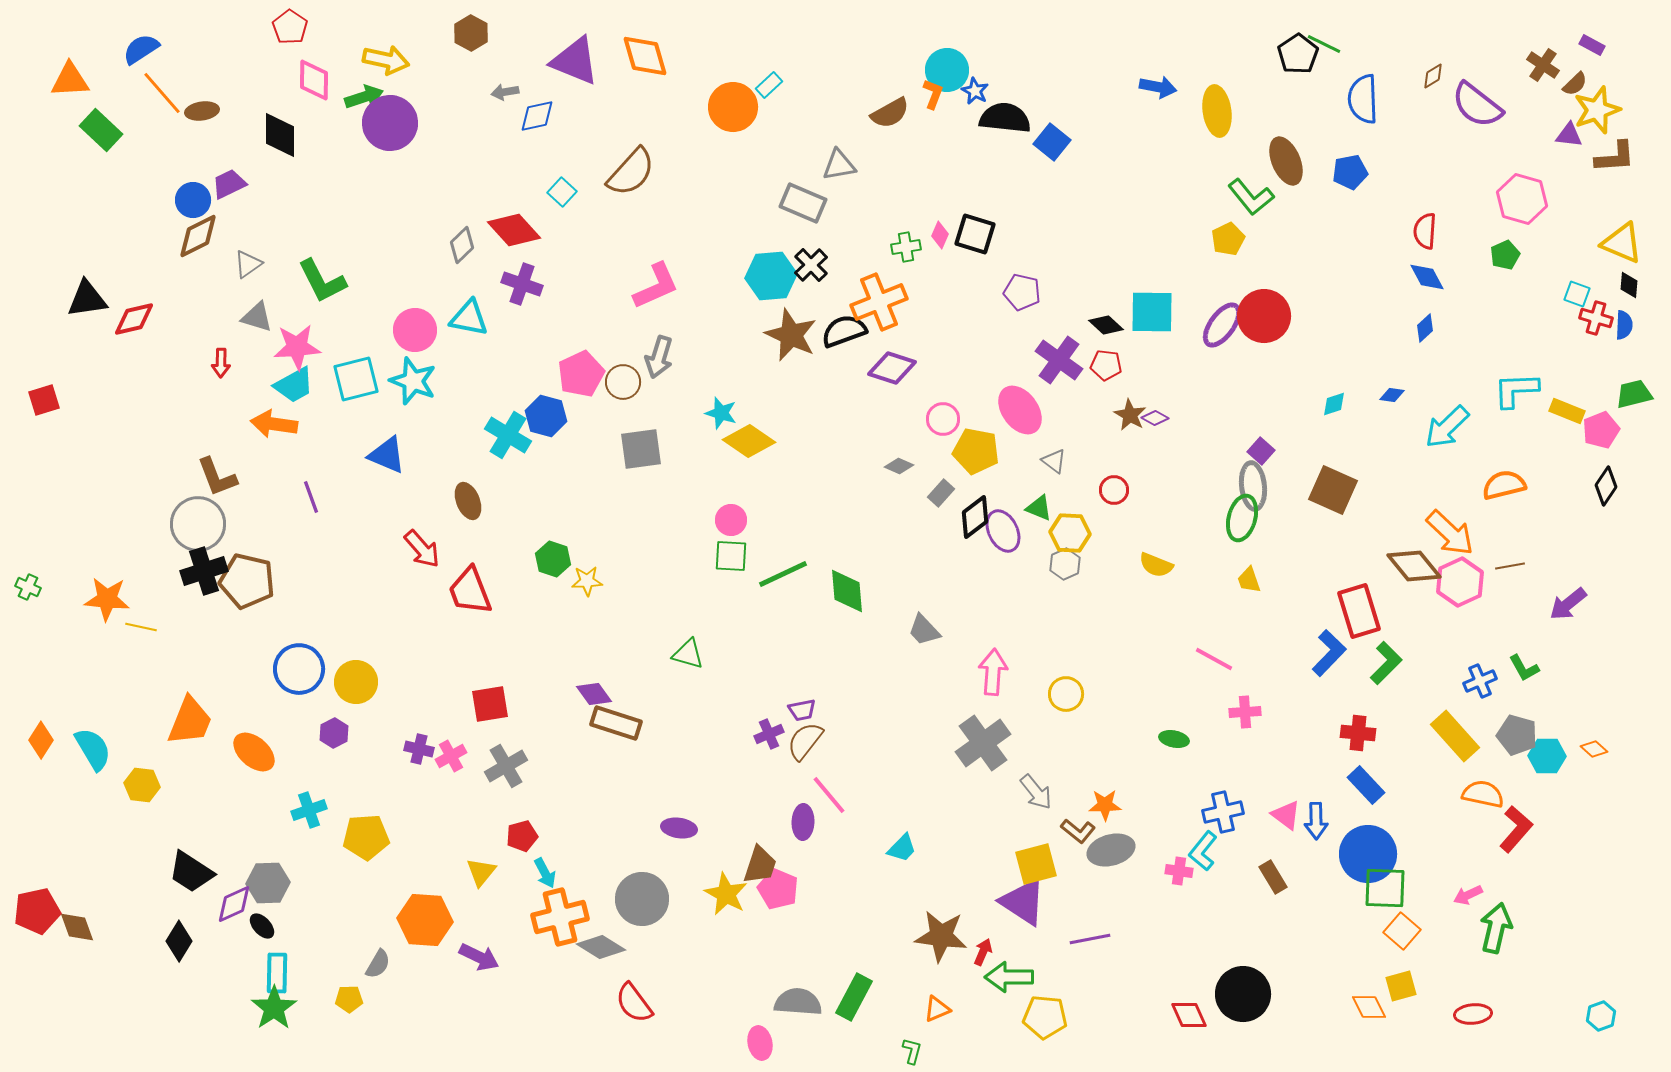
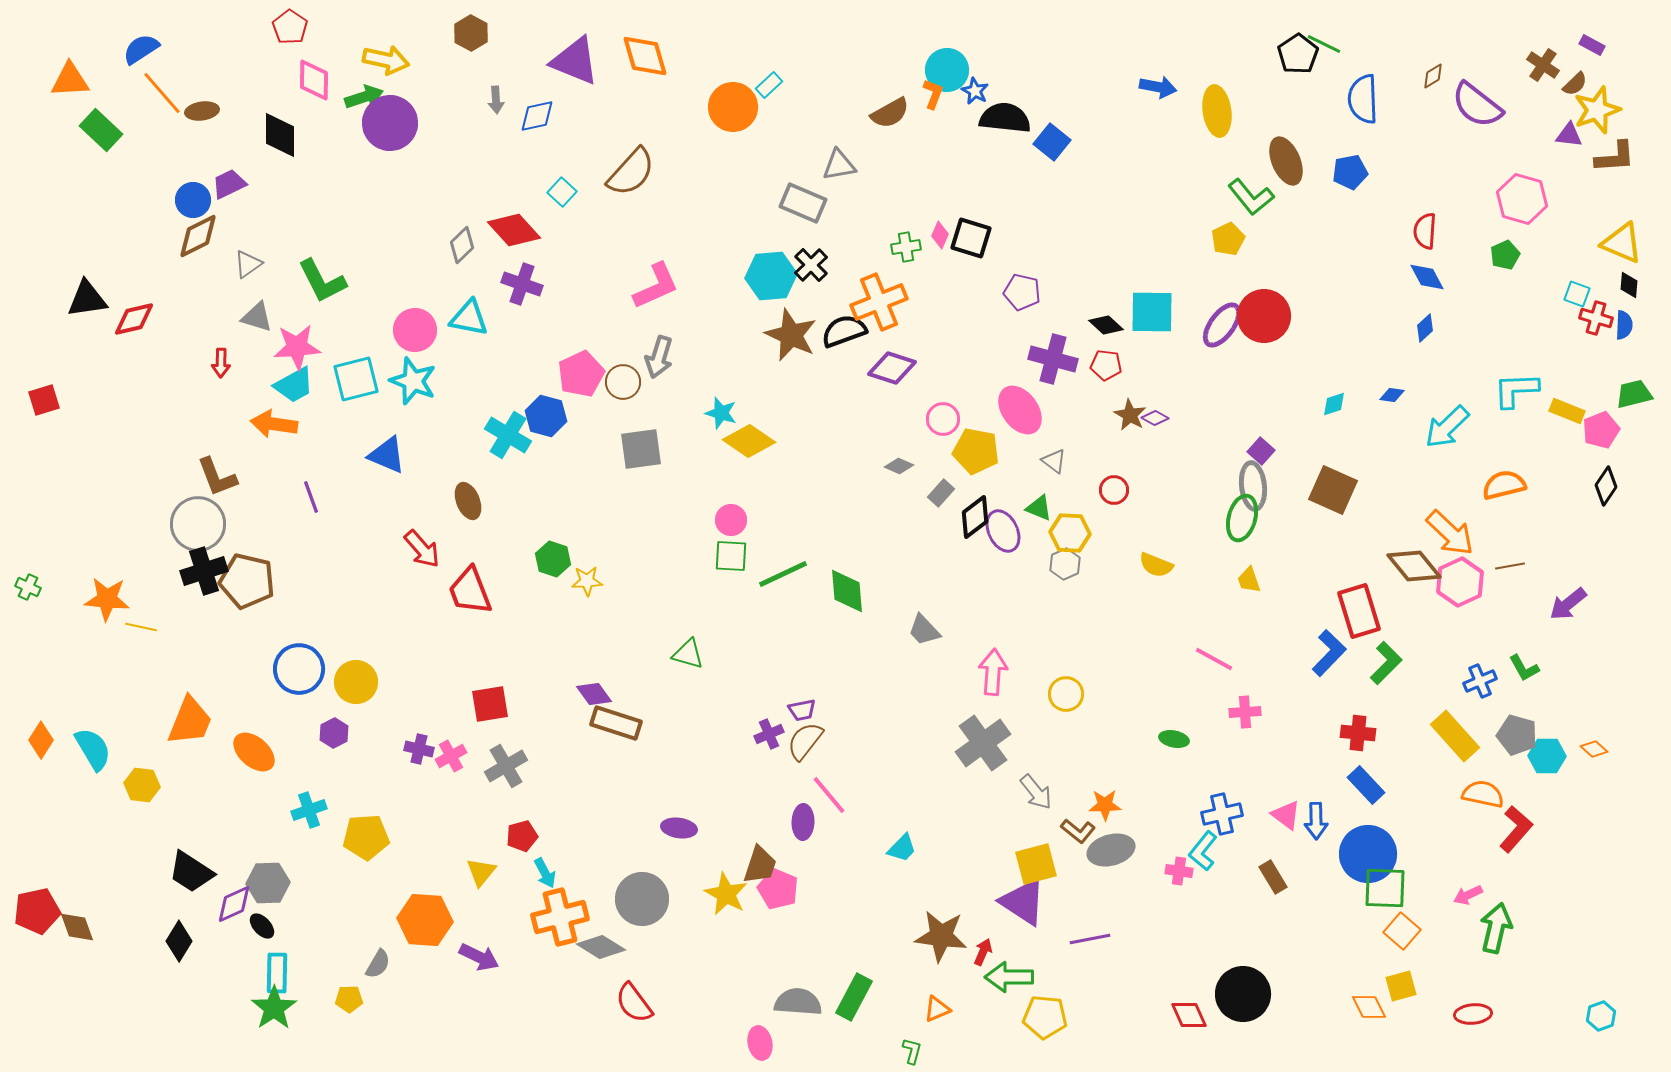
gray arrow at (505, 92): moved 9 px left, 8 px down; rotated 84 degrees counterclockwise
black square at (975, 234): moved 4 px left, 4 px down
purple cross at (1059, 360): moved 6 px left, 1 px up; rotated 21 degrees counterclockwise
blue cross at (1223, 812): moved 1 px left, 2 px down
